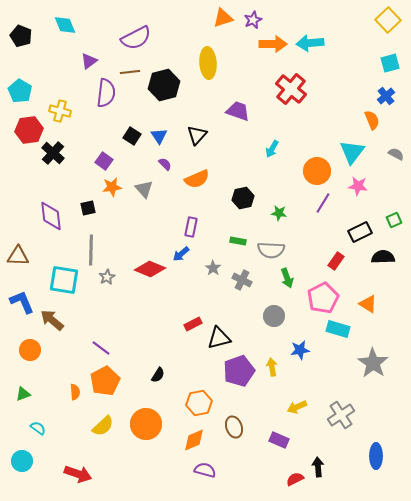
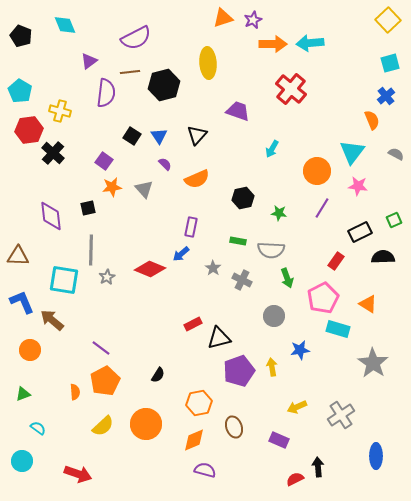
purple line at (323, 203): moved 1 px left, 5 px down
